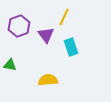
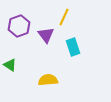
cyan rectangle: moved 2 px right
green triangle: rotated 24 degrees clockwise
